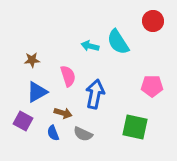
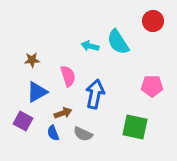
brown arrow: rotated 36 degrees counterclockwise
